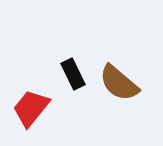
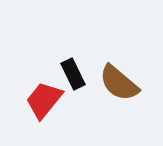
red trapezoid: moved 13 px right, 8 px up
